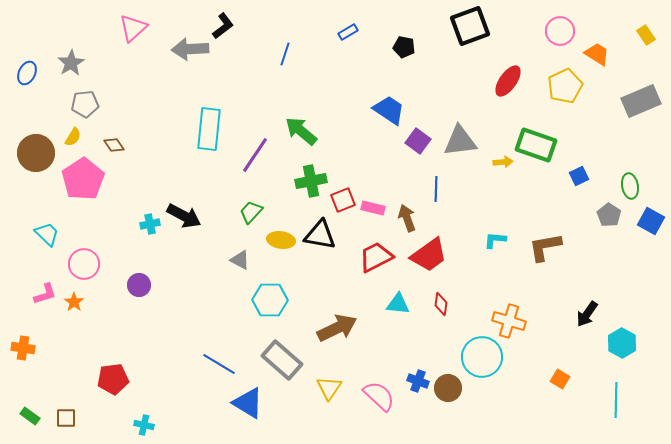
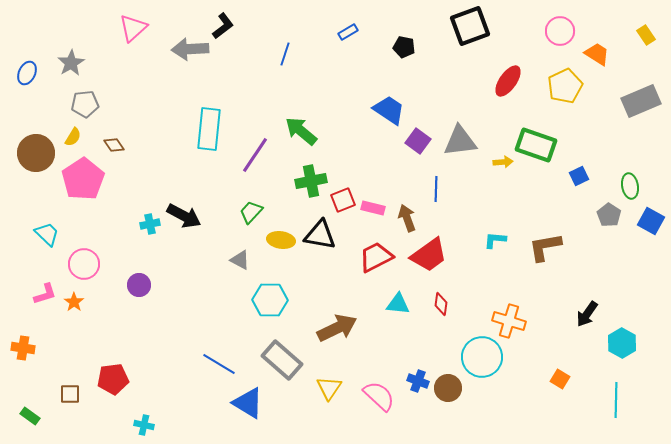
brown square at (66, 418): moved 4 px right, 24 px up
